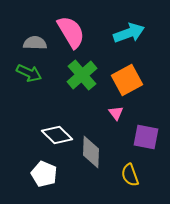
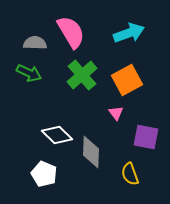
yellow semicircle: moved 1 px up
